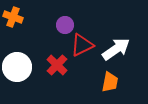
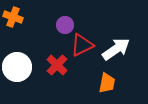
orange trapezoid: moved 3 px left, 1 px down
